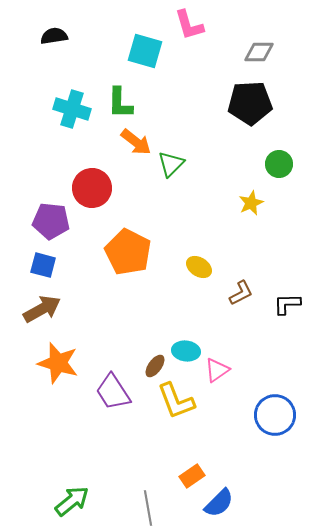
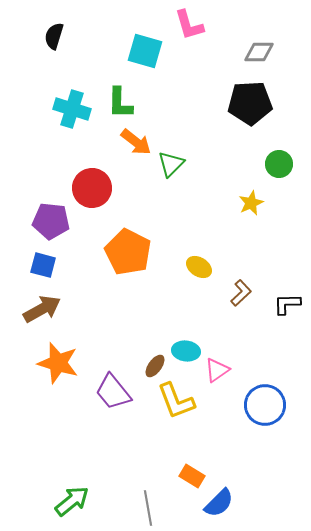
black semicircle: rotated 64 degrees counterclockwise
brown L-shape: rotated 16 degrees counterclockwise
purple trapezoid: rotated 6 degrees counterclockwise
blue circle: moved 10 px left, 10 px up
orange rectangle: rotated 65 degrees clockwise
